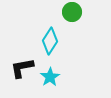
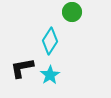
cyan star: moved 2 px up
